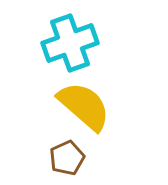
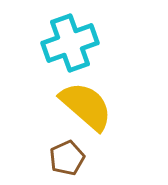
yellow semicircle: moved 2 px right
